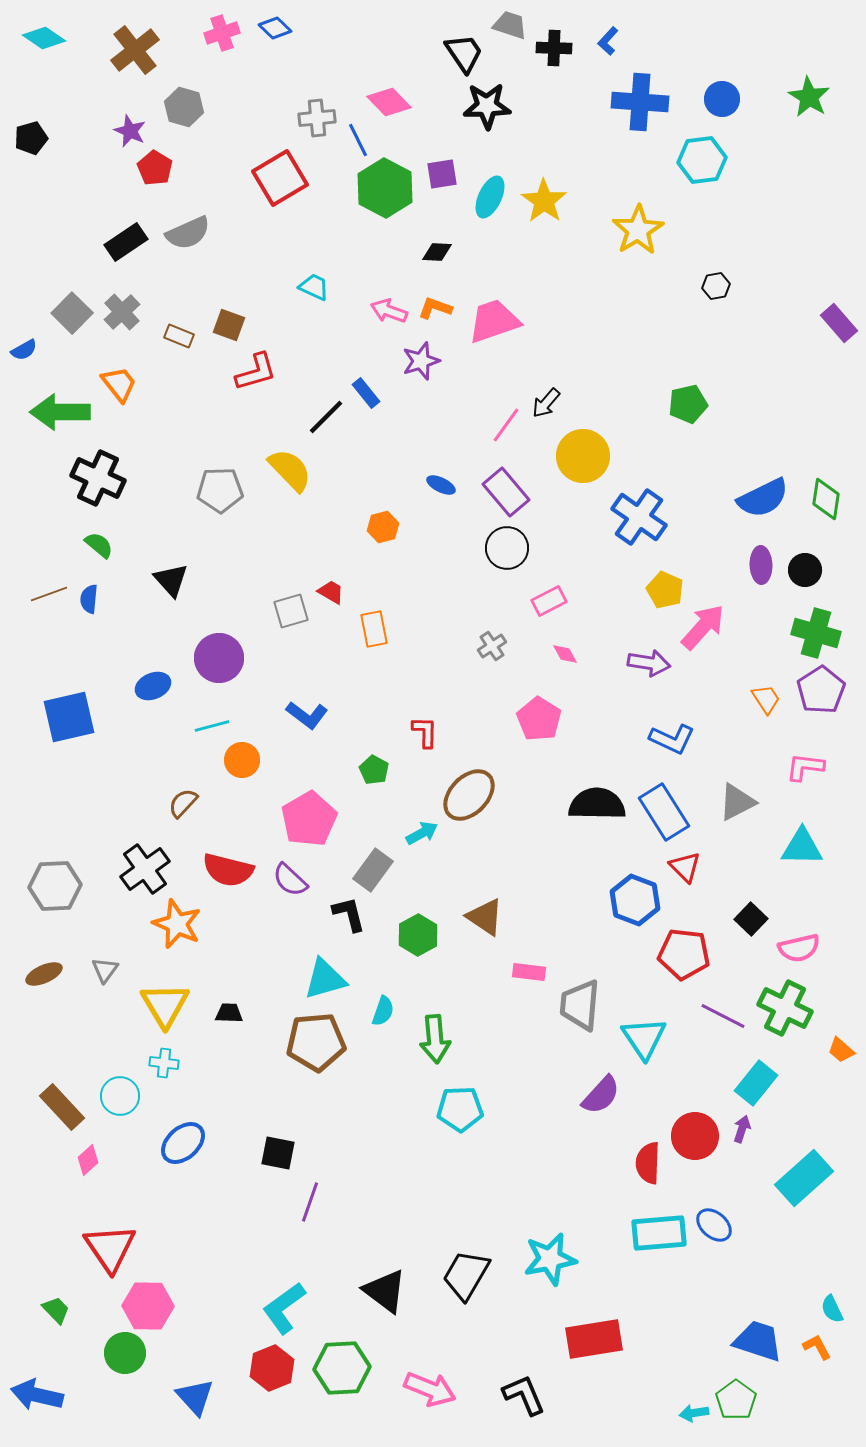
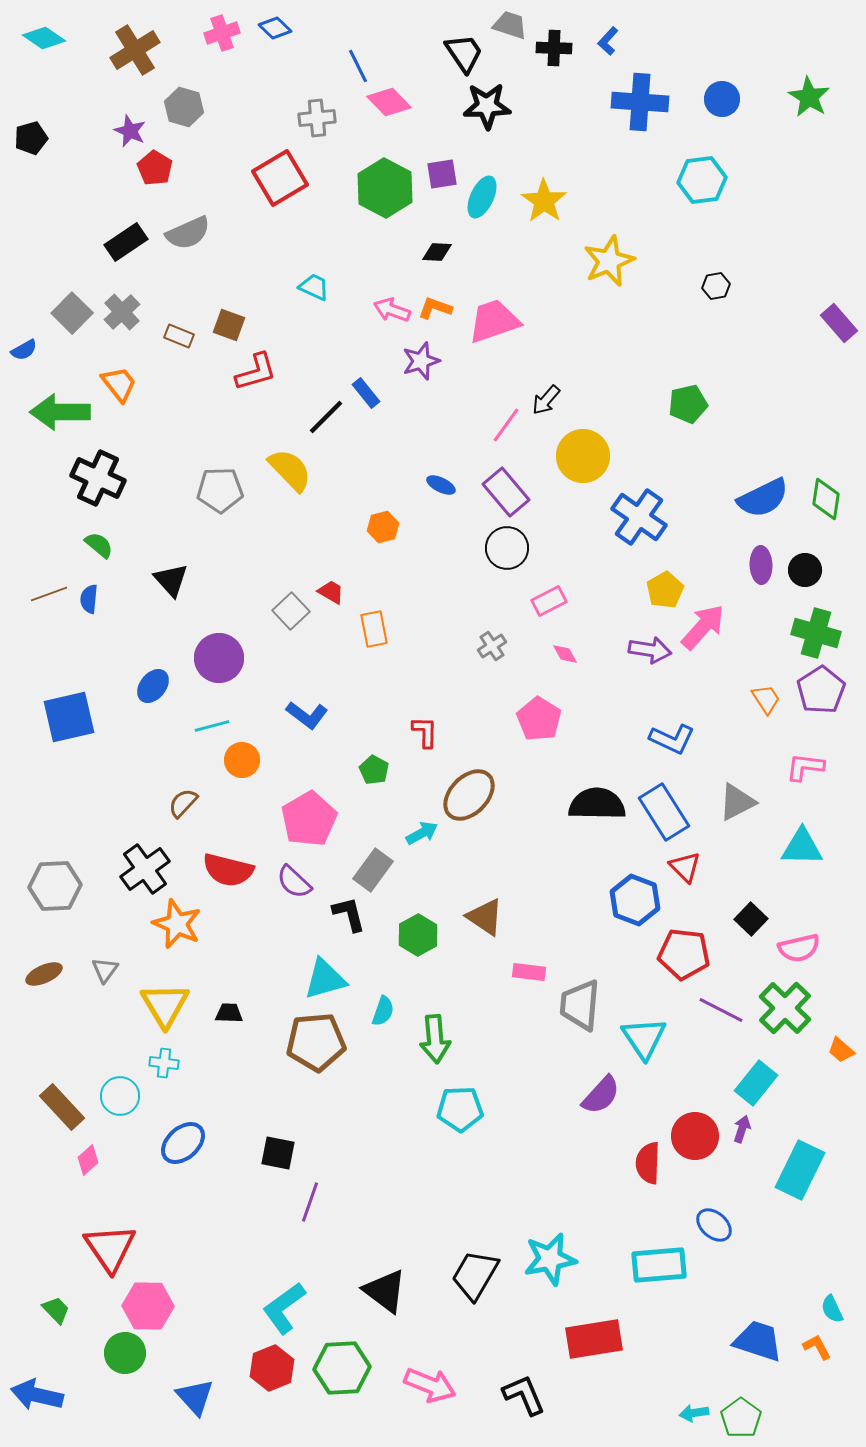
brown cross at (135, 50): rotated 6 degrees clockwise
blue line at (358, 140): moved 74 px up
cyan hexagon at (702, 160): moved 20 px down
cyan ellipse at (490, 197): moved 8 px left
yellow star at (638, 230): moved 29 px left, 31 px down; rotated 9 degrees clockwise
pink arrow at (389, 311): moved 3 px right, 1 px up
black arrow at (546, 403): moved 3 px up
yellow pentagon at (665, 590): rotated 18 degrees clockwise
gray square at (291, 611): rotated 27 degrees counterclockwise
purple arrow at (649, 663): moved 1 px right, 13 px up
blue ellipse at (153, 686): rotated 28 degrees counterclockwise
purple semicircle at (290, 880): moved 4 px right, 2 px down
green cross at (785, 1008): rotated 18 degrees clockwise
purple line at (723, 1016): moved 2 px left, 6 px up
cyan rectangle at (804, 1178): moved 4 px left, 8 px up; rotated 22 degrees counterclockwise
cyan rectangle at (659, 1233): moved 32 px down
black trapezoid at (466, 1275): moved 9 px right
pink arrow at (430, 1389): moved 4 px up
green pentagon at (736, 1400): moved 5 px right, 18 px down
